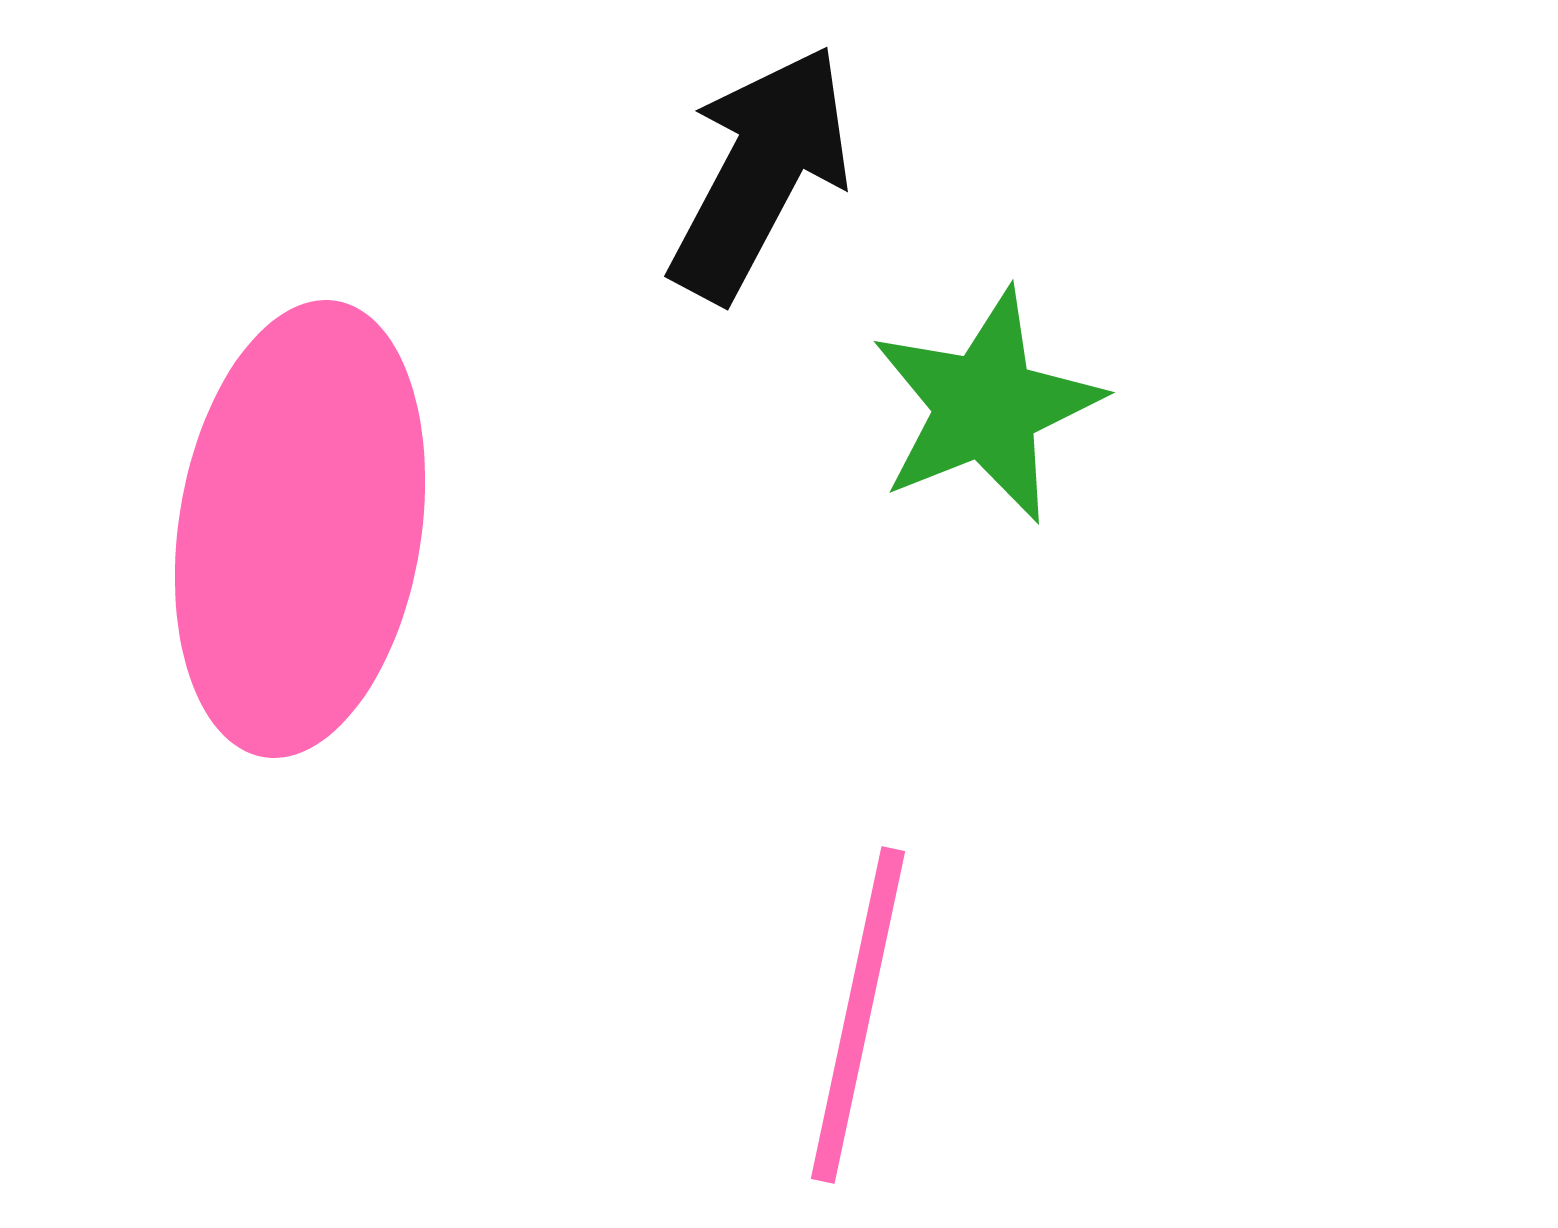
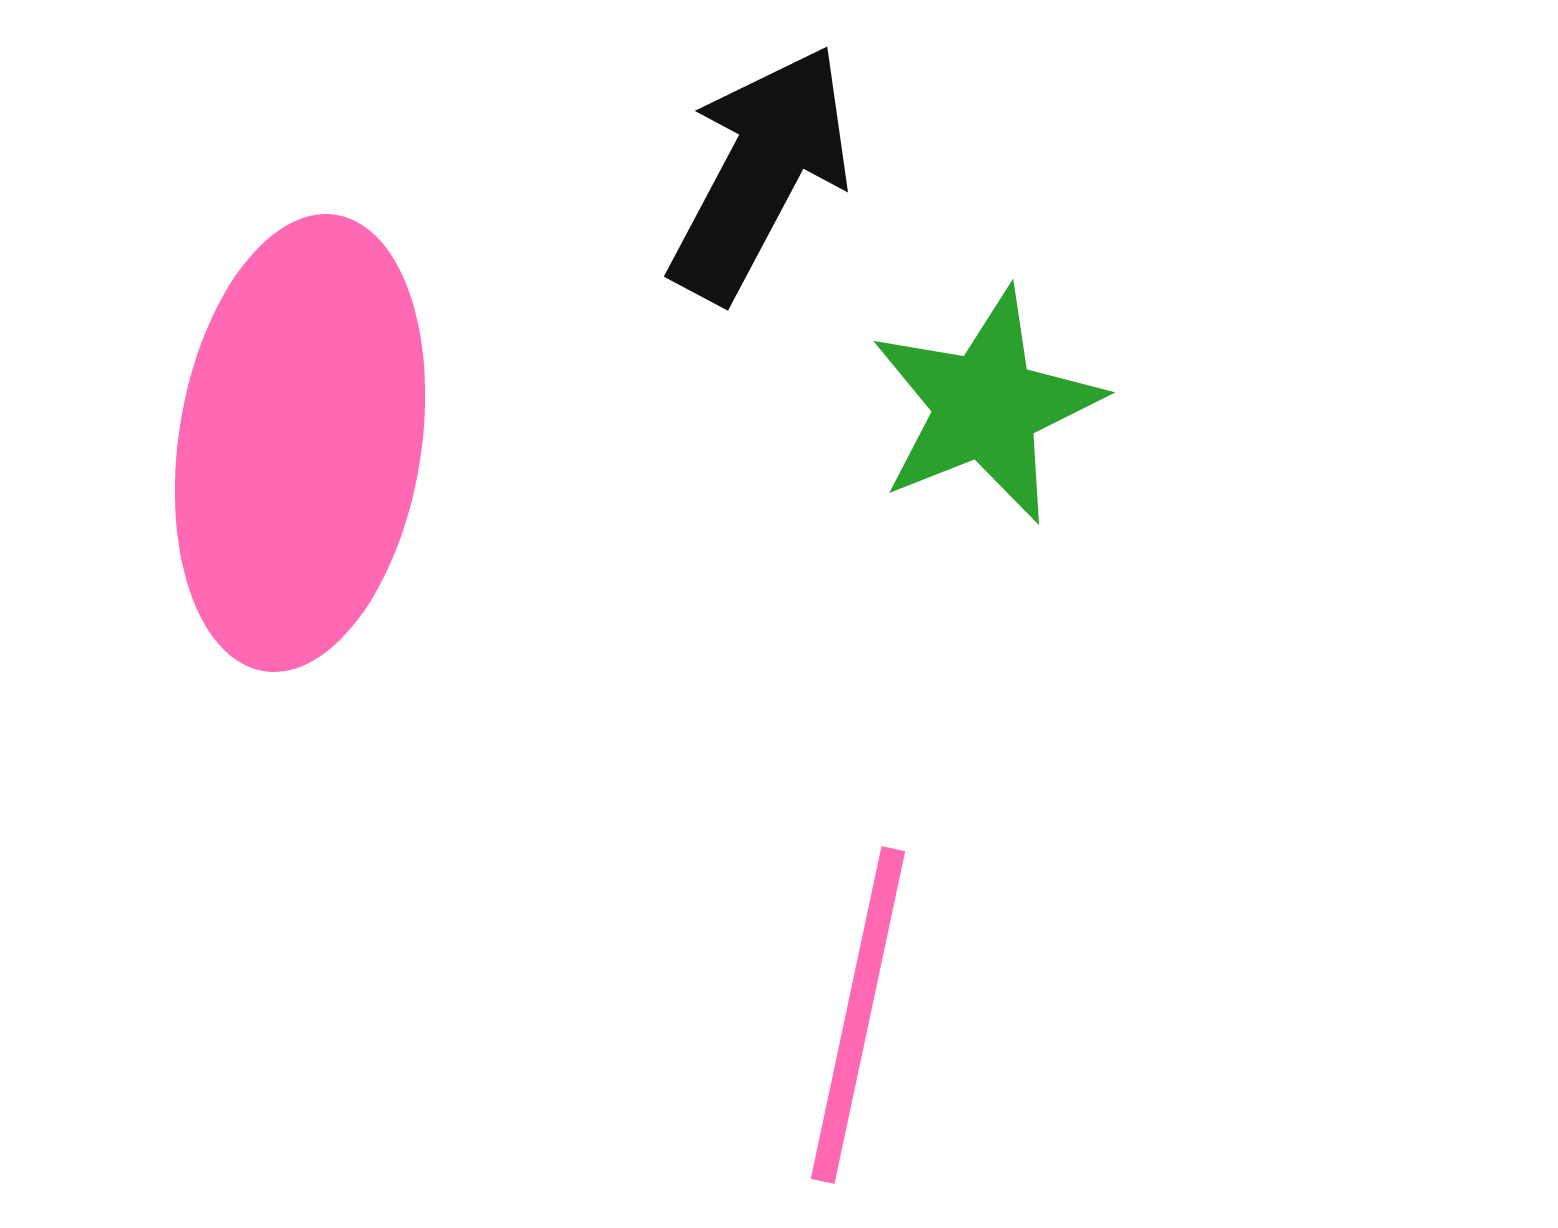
pink ellipse: moved 86 px up
